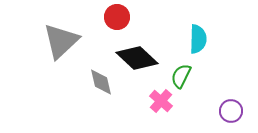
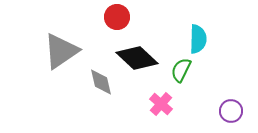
gray triangle: moved 10 px down; rotated 9 degrees clockwise
green semicircle: moved 6 px up
pink cross: moved 3 px down
